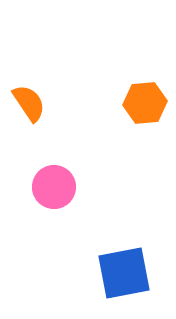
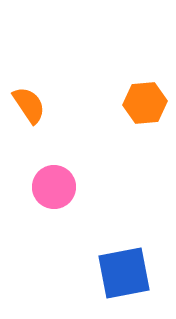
orange semicircle: moved 2 px down
